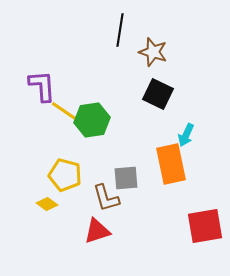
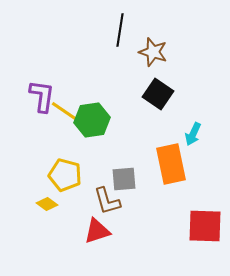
purple L-shape: moved 10 px down; rotated 12 degrees clockwise
black square: rotated 8 degrees clockwise
cyan arrow: moved 7 px right, 1 px up
gray square: moved 2 px left, 1 px down
brown L-shape: moved 1 px right, 3 px down
red square: rotated 12 degrees clockwise
